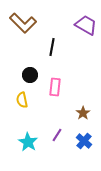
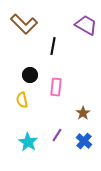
brown L-shape: moved 1 px right, 1 px down
black line: moved 1 px right, 1 px up
pink rectangle: moved 1 px right
